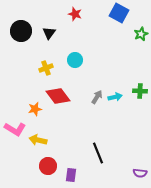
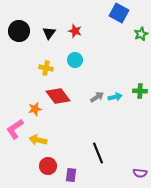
red star: moved 17 px down
black circle: moved 2 px left
yellow cross: rotated 32 degrees clockwise
gray arrow: rotated 24 degrees clockwise
pink L-shape: rotated 115 degrees clockwise
